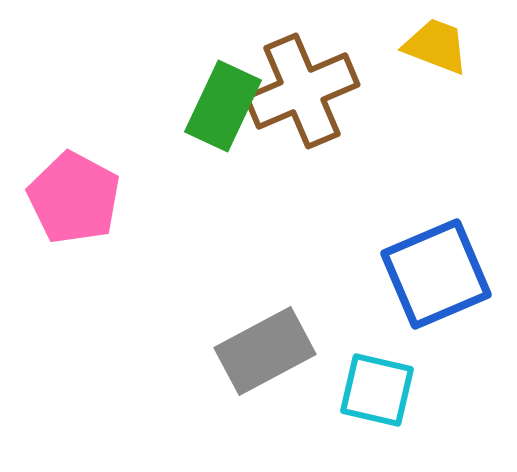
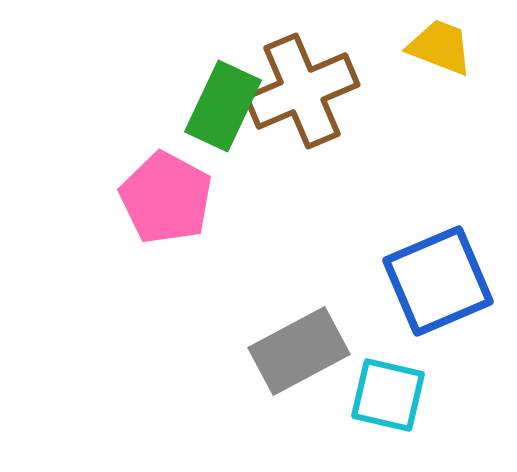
yellow trapezoid: moved 4 px right, 1 px down
pink pentagon: moved 92 px right
blue square: moved 2 px right, 7 px down
gray rectangle: moved 34 px right
cyan square: moved 11 px right, 5 px down
